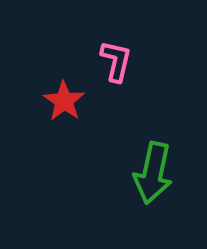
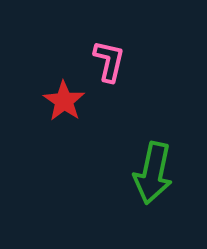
pink L-shape: moved 7 px left
